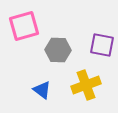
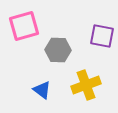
purple square: moved 9 px up
